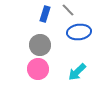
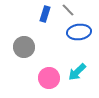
gray circle: moved 16 px left, 2 px down
pink circle: moved 11 px right, 9 px down
